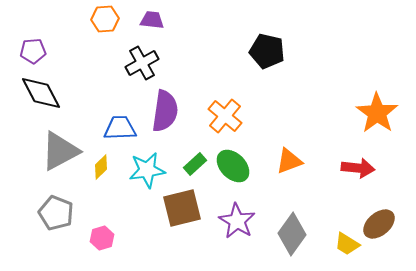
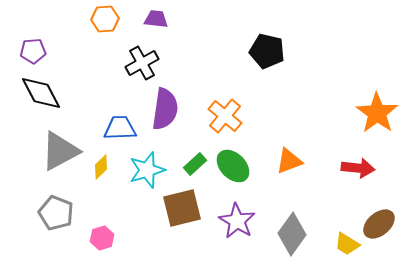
purple trapezoid: moved 4 px right, 1 px up
purple semicircle: moved 2 px up
cyan star: rotated 9 degrees counterclockwise
